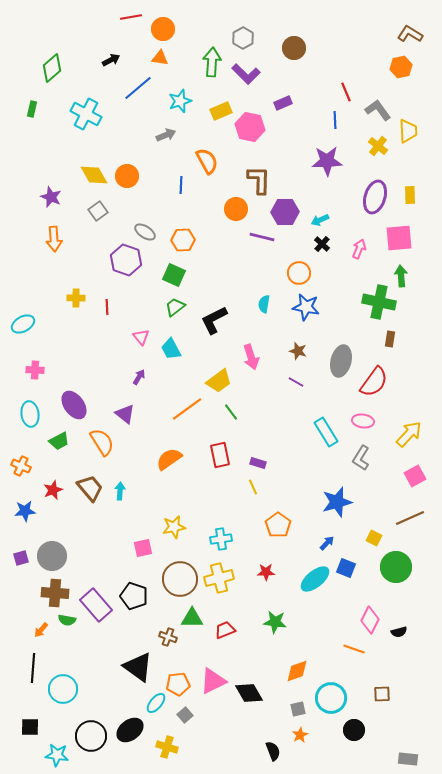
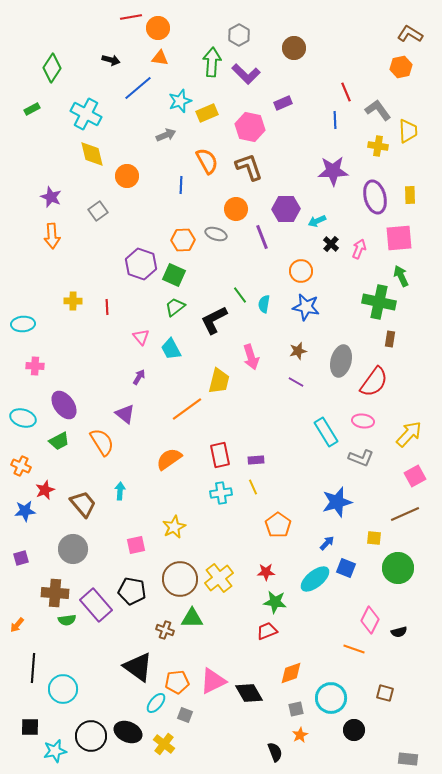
orange circle at (163, 29): moved 5 px left, 1 px up
gray hexagon at (243, 38): moved 4 px left, 3 px up
black arrow at (111, 60): rotated 42 degrees clockwise
green diamond at (52, 68): rotated 16 degrees counterclockwise
green rectangle at (32, 109): rotated 49 degrees clockwise
yellow rectangle at (221, 111): moved 14 px left, 2 px down
yellow cross at (378, 146): rotated 30 degrees counterclockwise
purple star at (327, 161): moved 6 px right, 10 px down
yellow diamond at (94, 175): moved 2 px left, 21 px up; rotated 16 degrees clockwise
brown L-shape at (259, 180): moved 10 px left, 13 px up; rotated 20 degrees counterclockwise
purple ellipse at (375, 197): rotated 32 degrees counterclockwise
purple hexagon at (285, 212): moved 1 px right, 3 px up
cyan arrow at (320, 220): moved 3 px left, 1 px down
gray ellipse at (145, 232): moved 71 px right, 2 px down; rotated 15 degrees counterclockwise
purple line at (262, 237): rotated 55 degrees clockwise
orange arrow at (54, 239): moved 2 px left, 3 px up
black cross at (322, 244): moved 9 px right
purple hexagon at (126, 260): moved 15 px right, 4 px down
orange circle at (299, 273): moved 2 px right, 2 px up
green arrow at (401, 276): rotated 20 degrees counterclockwise
yellow cross at (76, 298): moved 3 px left, 3 px down
cyan ellipse at (23, 324): rotated 25 degrees clockwise
brown star at (298, 351): rotated 30 degrees counterclockwise
pink cross at (35, 370): moved 4 px up
yellow trapezoid at (219, 381): rotated 40 degrees counterclockwise
purple ellipse at (74, 405): moved 10 px left
green line at (231, 412): moved 9 px right, 117 px up
cyan ellipse at (30, 414): moved 7 px left, 4 px down; rotated 65 degrees counterclockwise
gray L-shape at (361, 458): rotated 100 degrees counterclockwise
purple rectangle at (258, 463): moved 2 px left, 3 px up; rotated 21 degrees counterclockwise
brown trapezoid at (90, 488): moved 7 px left, 16 px down
red star at (53, 490): moved 8 px left
brown line at (410, 518): moved 5 px left, 4 px up
yellow star at (174, 527): rotated 15 degrees counterclockwise
yellow square at (374, 538): rotated 21 degrees counterclockwise
cyan cross at (221, 539): moved 46 px up
pink square at (143, 548): moved 7 px left, 3 px up
gray circle at (52, 556): moved 21 px right, 7 px up
green circle at (396, 567): moved 2 px right, 1 px down
yellow cross at (219, 578): rotated 24 degrees counterclockwise
black pentagon at (134, 596): moved 2 px left, 5 px up; rotated 8 degrees counterclockwise
green semicircle at (67, 620): rotated 18 degrees counterclockwise
green star at (275, 622): moved 20 px up
orange arrow at (41, 630): moved 24 px left, 5 px up
red trapezoid at (225, 630): moved 42 px right, 1 px down
brown cross at (168, 637): moved 3 px left, 7 px up
orange diamond at (297, 671): moved 6 px left, 2 px down
orange pentagon at (178, 684): moved 1 px left, 2 px up
brown square at (382, 694): moved 3 px right, 1 px up; rotated 18 degrees clockwise
gray square at (298, 709): moved 2 px left
gray square at (185, 715): rotated 28 degrees counterclockwise
black ellipse at (130, 730): moved 2 px left, 2 px down; rotated 60 degrees clockwise
yellow cross at (167, 747): moved 3 px left, 3 px up; rotated 20 degrees clockwise
black semicircle at (273, 751): moved 2 px right, 1 px down
cyan star at (57, 755): moved 2 px left, 4 px up; rotated 20 degrees counterclockwise
